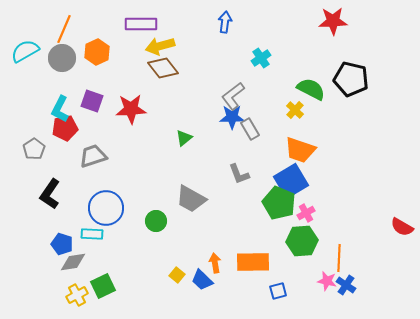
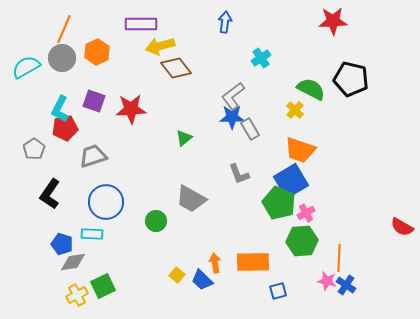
cyan semicircle at (25, 51): moved 1 px right, 16 px down
brown diamond at (163, 68): moved 13 px right
purple square at (92, 101): moved 2 px right
blue circle at (106, 208): moved 6 px up
